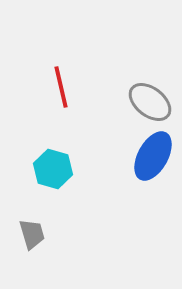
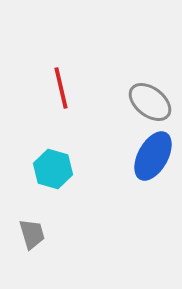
red line: moved 1 px down
